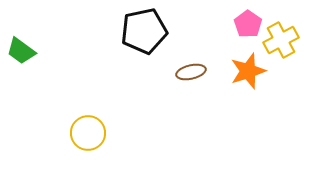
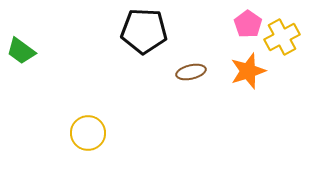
black pentagon: rotated 15 degrees clockwise
yellow cross: moved 1 px right, 3 px up
